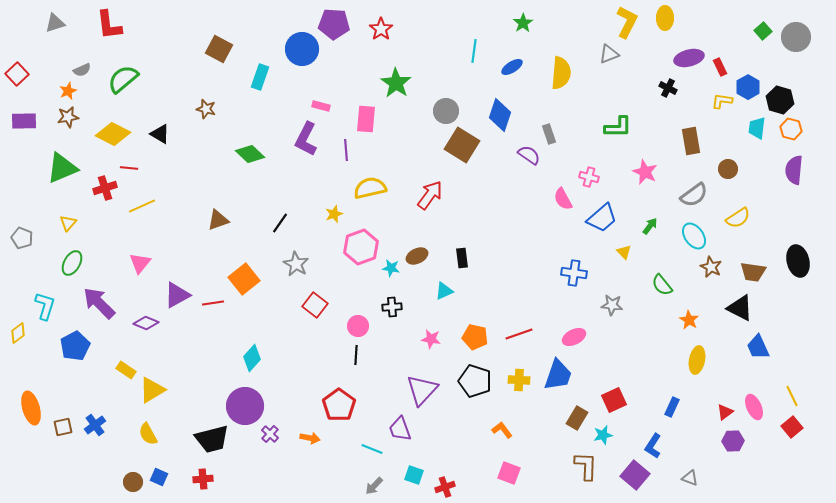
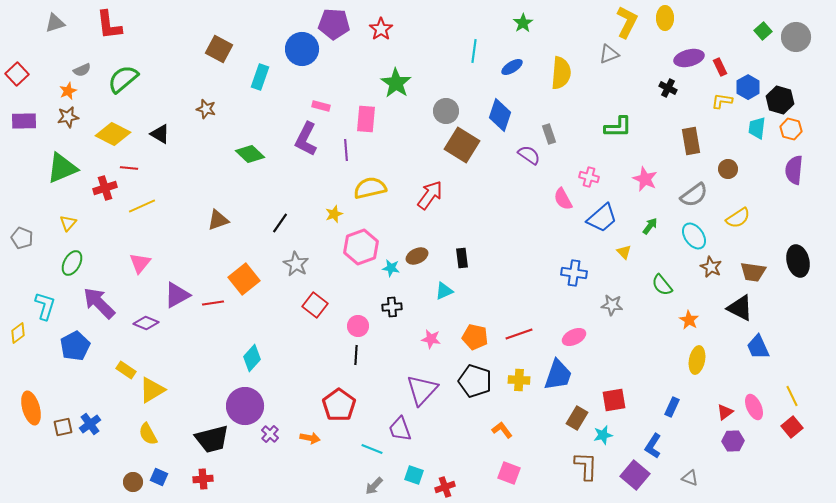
pink star at (645, 172): moved 7 px down
red square at (614, 400): rotated 15 degrees clockwise
blue cross at (95, 425): moved 5 px left, 1 px up
